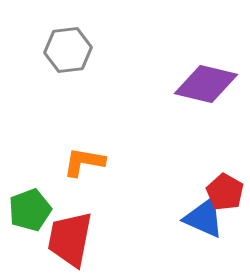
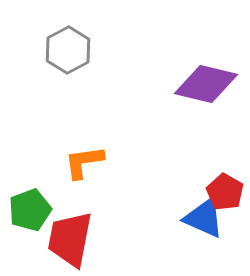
gray hexagon: rotated 21 degrees counterclockwise
orange L-shape: rotated 18 degrees counterclockwise
